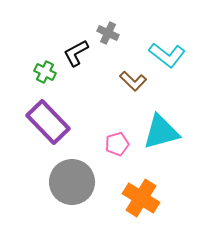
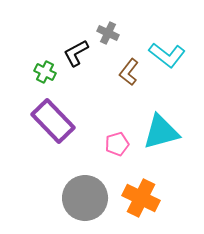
brown L-shape: moved 4 px left, 9 px up; rotated 84 degrees clockwise
purple rectangle: moved 5 px right, 1 px up
gray circle: moved 13 px right, 16 px down
orange cross: rotated 6 degrees counterclockwise
